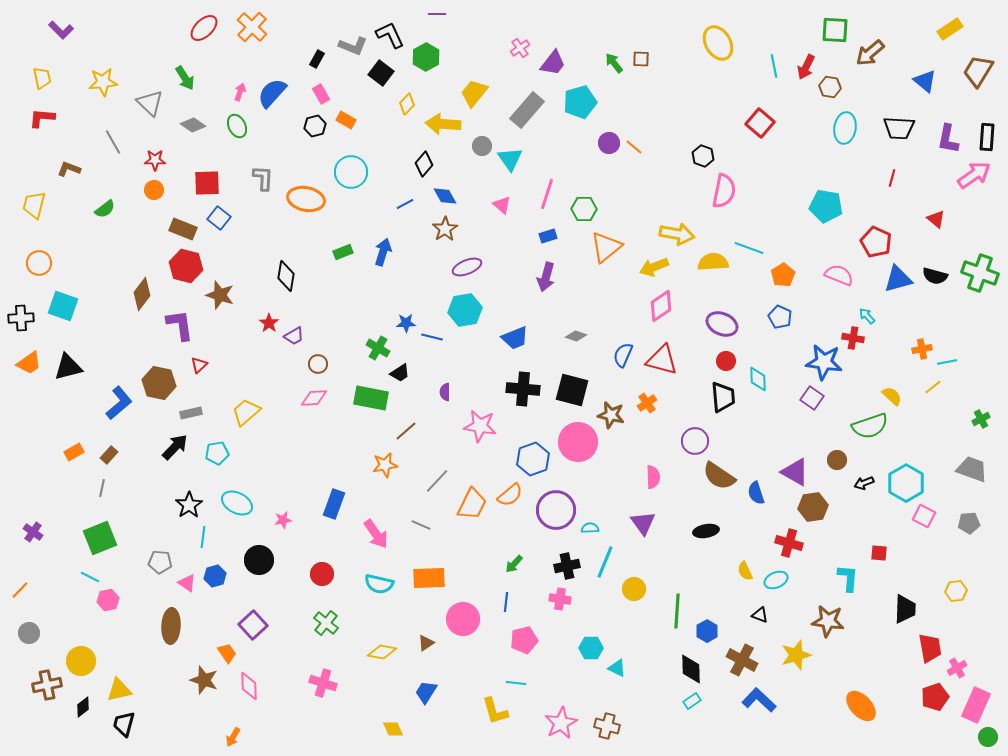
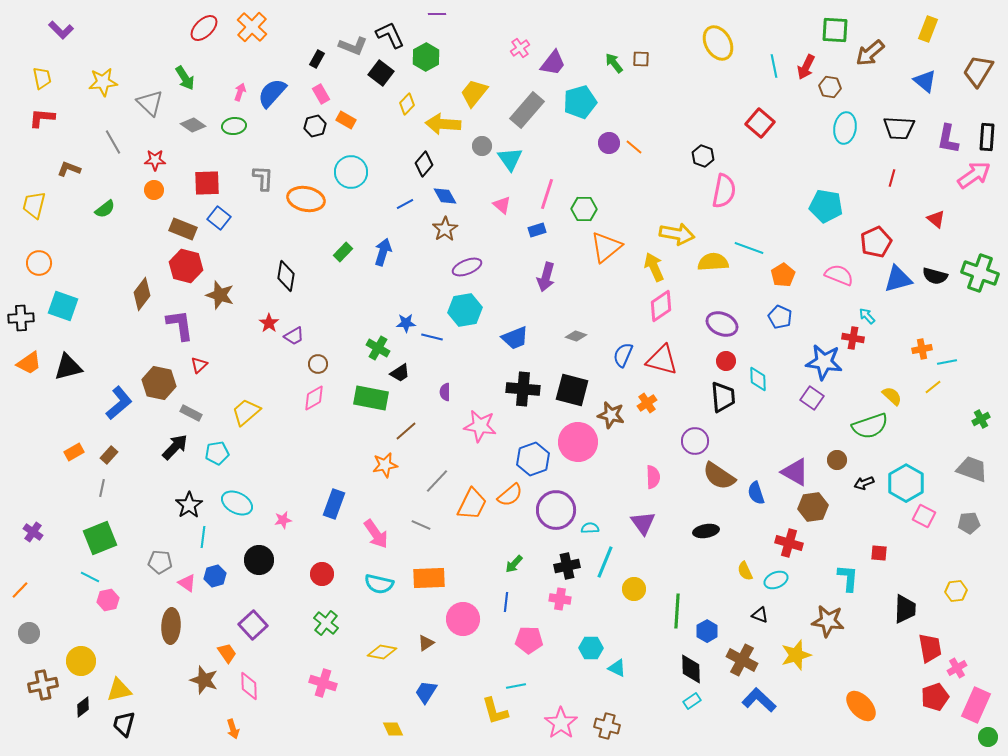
yellow rectangle at (950, 29): moved 22 px left; rotated 35 degrees counterclockwise
green ellipse at (237, 126): moved 3 px left; rotated 70 degrees counterclockwise
blue rectangle at (548, 236): moved 11 px left, 6 px up
red pentagon at (876, 242): rotated 24 degrees clockwise
green rectangle at (343, 252): rotated 24 degrees counterclockwise
yellow arrow at (654, 267): rotated 88 degrees clockwise
pink diamond at (314, 398): rotated 28 degrees counterclockwise
gray rectangle at (191, 413): rotated 40 degrees clockwise
pink pentagon at (524, 640): moved 5 px right; rotated 16 degrees clockwise
cyan line at (516, 683): moved 3 px down; rotated 18 degrees counterclockwise
brown cross at (47, 685): moved 4 px left
pink star at (561, 723): rotated 8 degrees counterclockwise
orange arrow at (233, 737): moved 8 px up; rotated 48 degrees counterclockwise
